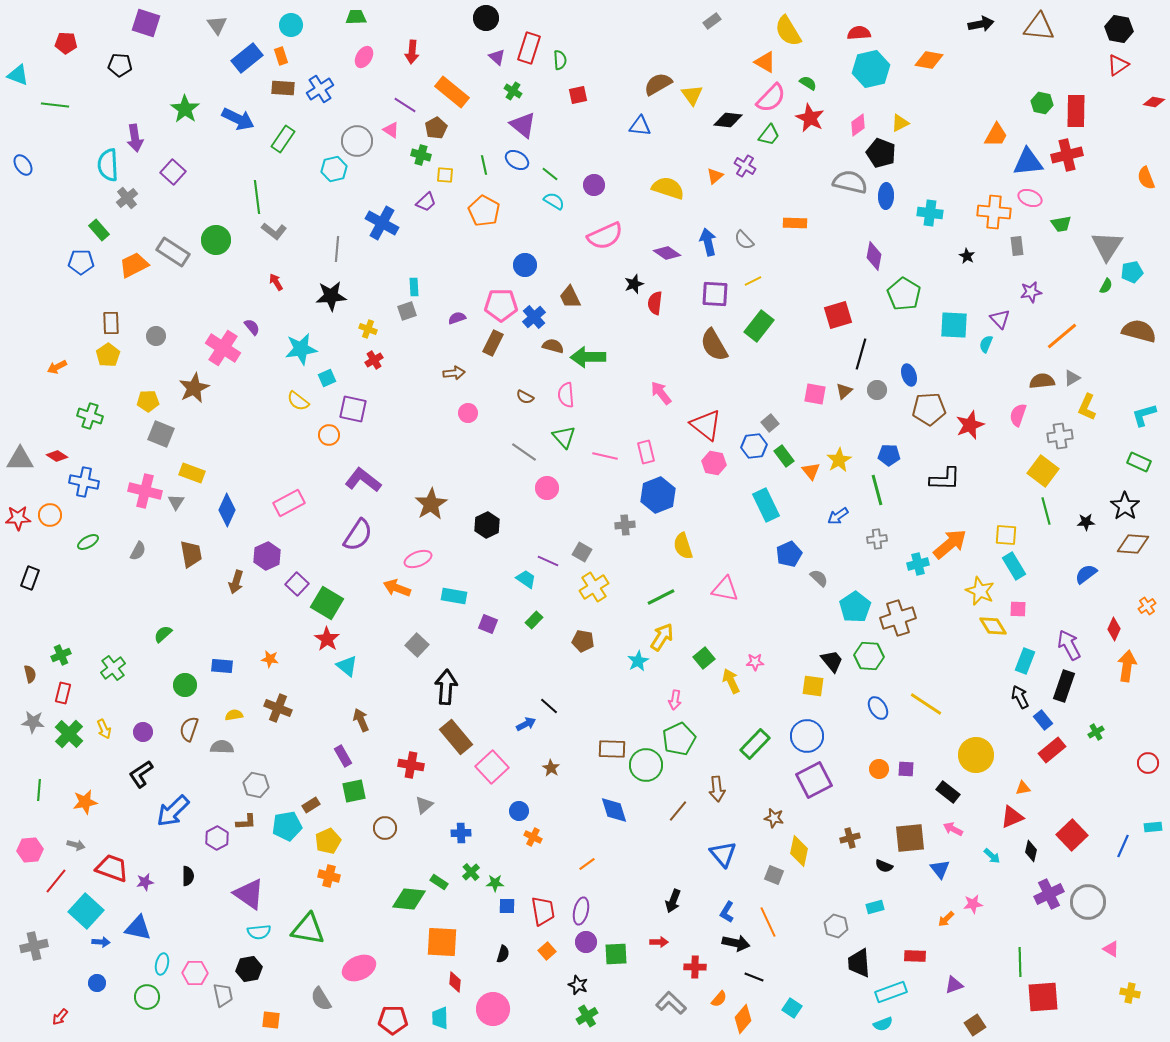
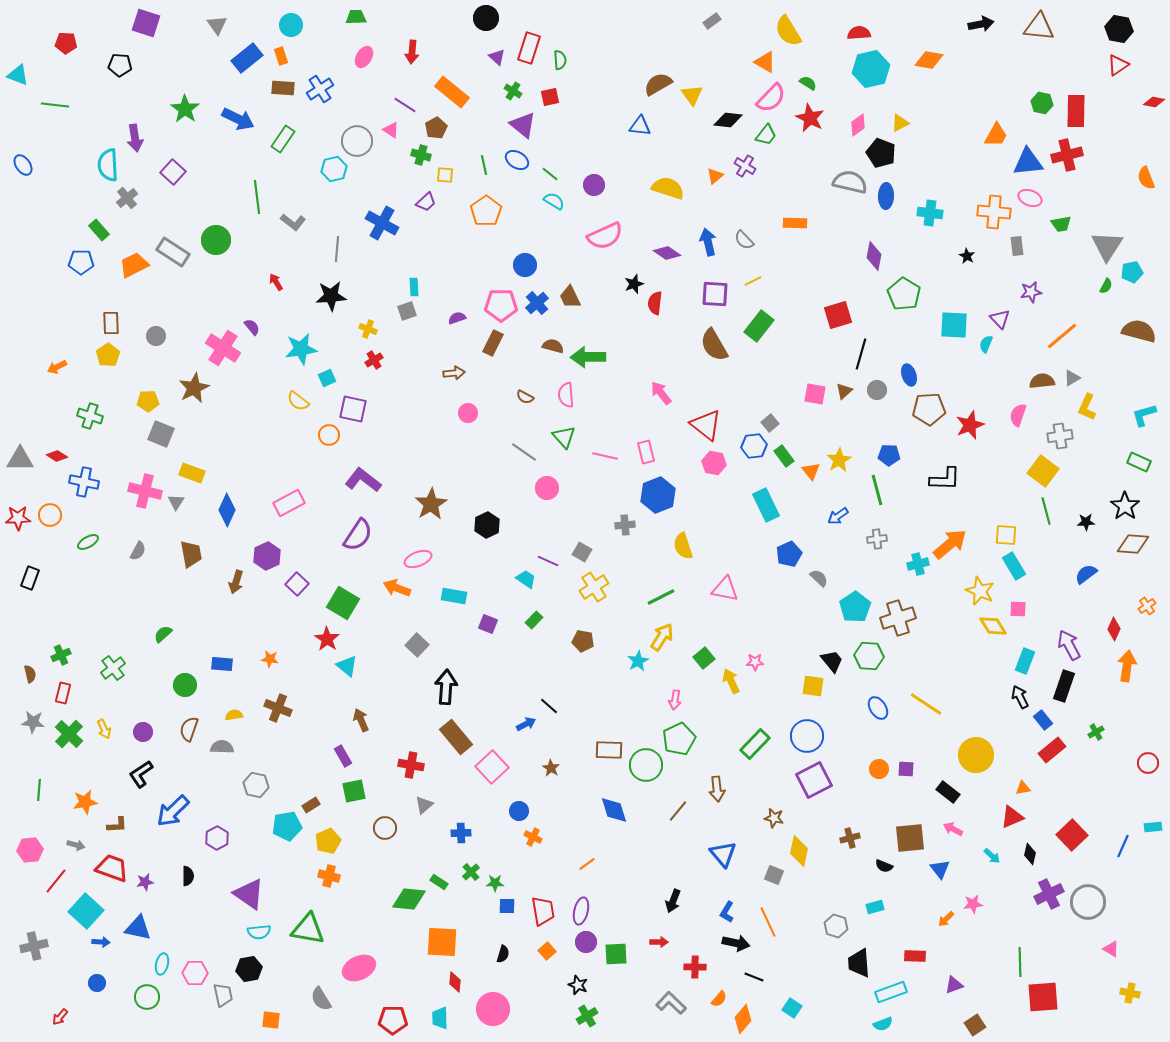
red square at (578, 95): moved 28 px left, 2 px down
green trapezoid at (769, 135): moved 3 px left
orange pentagon at (484, 211): moved 2 px right; rotated 8 degrees clockwise
gray L-shape at (274, 231): moved 19 px right, 9 px up
blue cross at (534, 317): moved 3 px right, 14 px up
green square at (327, 603): moved 16 px right
blue rectangle at (222, 666): moved 2 px up
brown rectangle at (612, 749): moved 3 px left, 1 px down
brown L-shape at (246, 822): moved 129 px left, 3 px down
black diamond at (1031, 851): moved 1 px left, 3 px down
